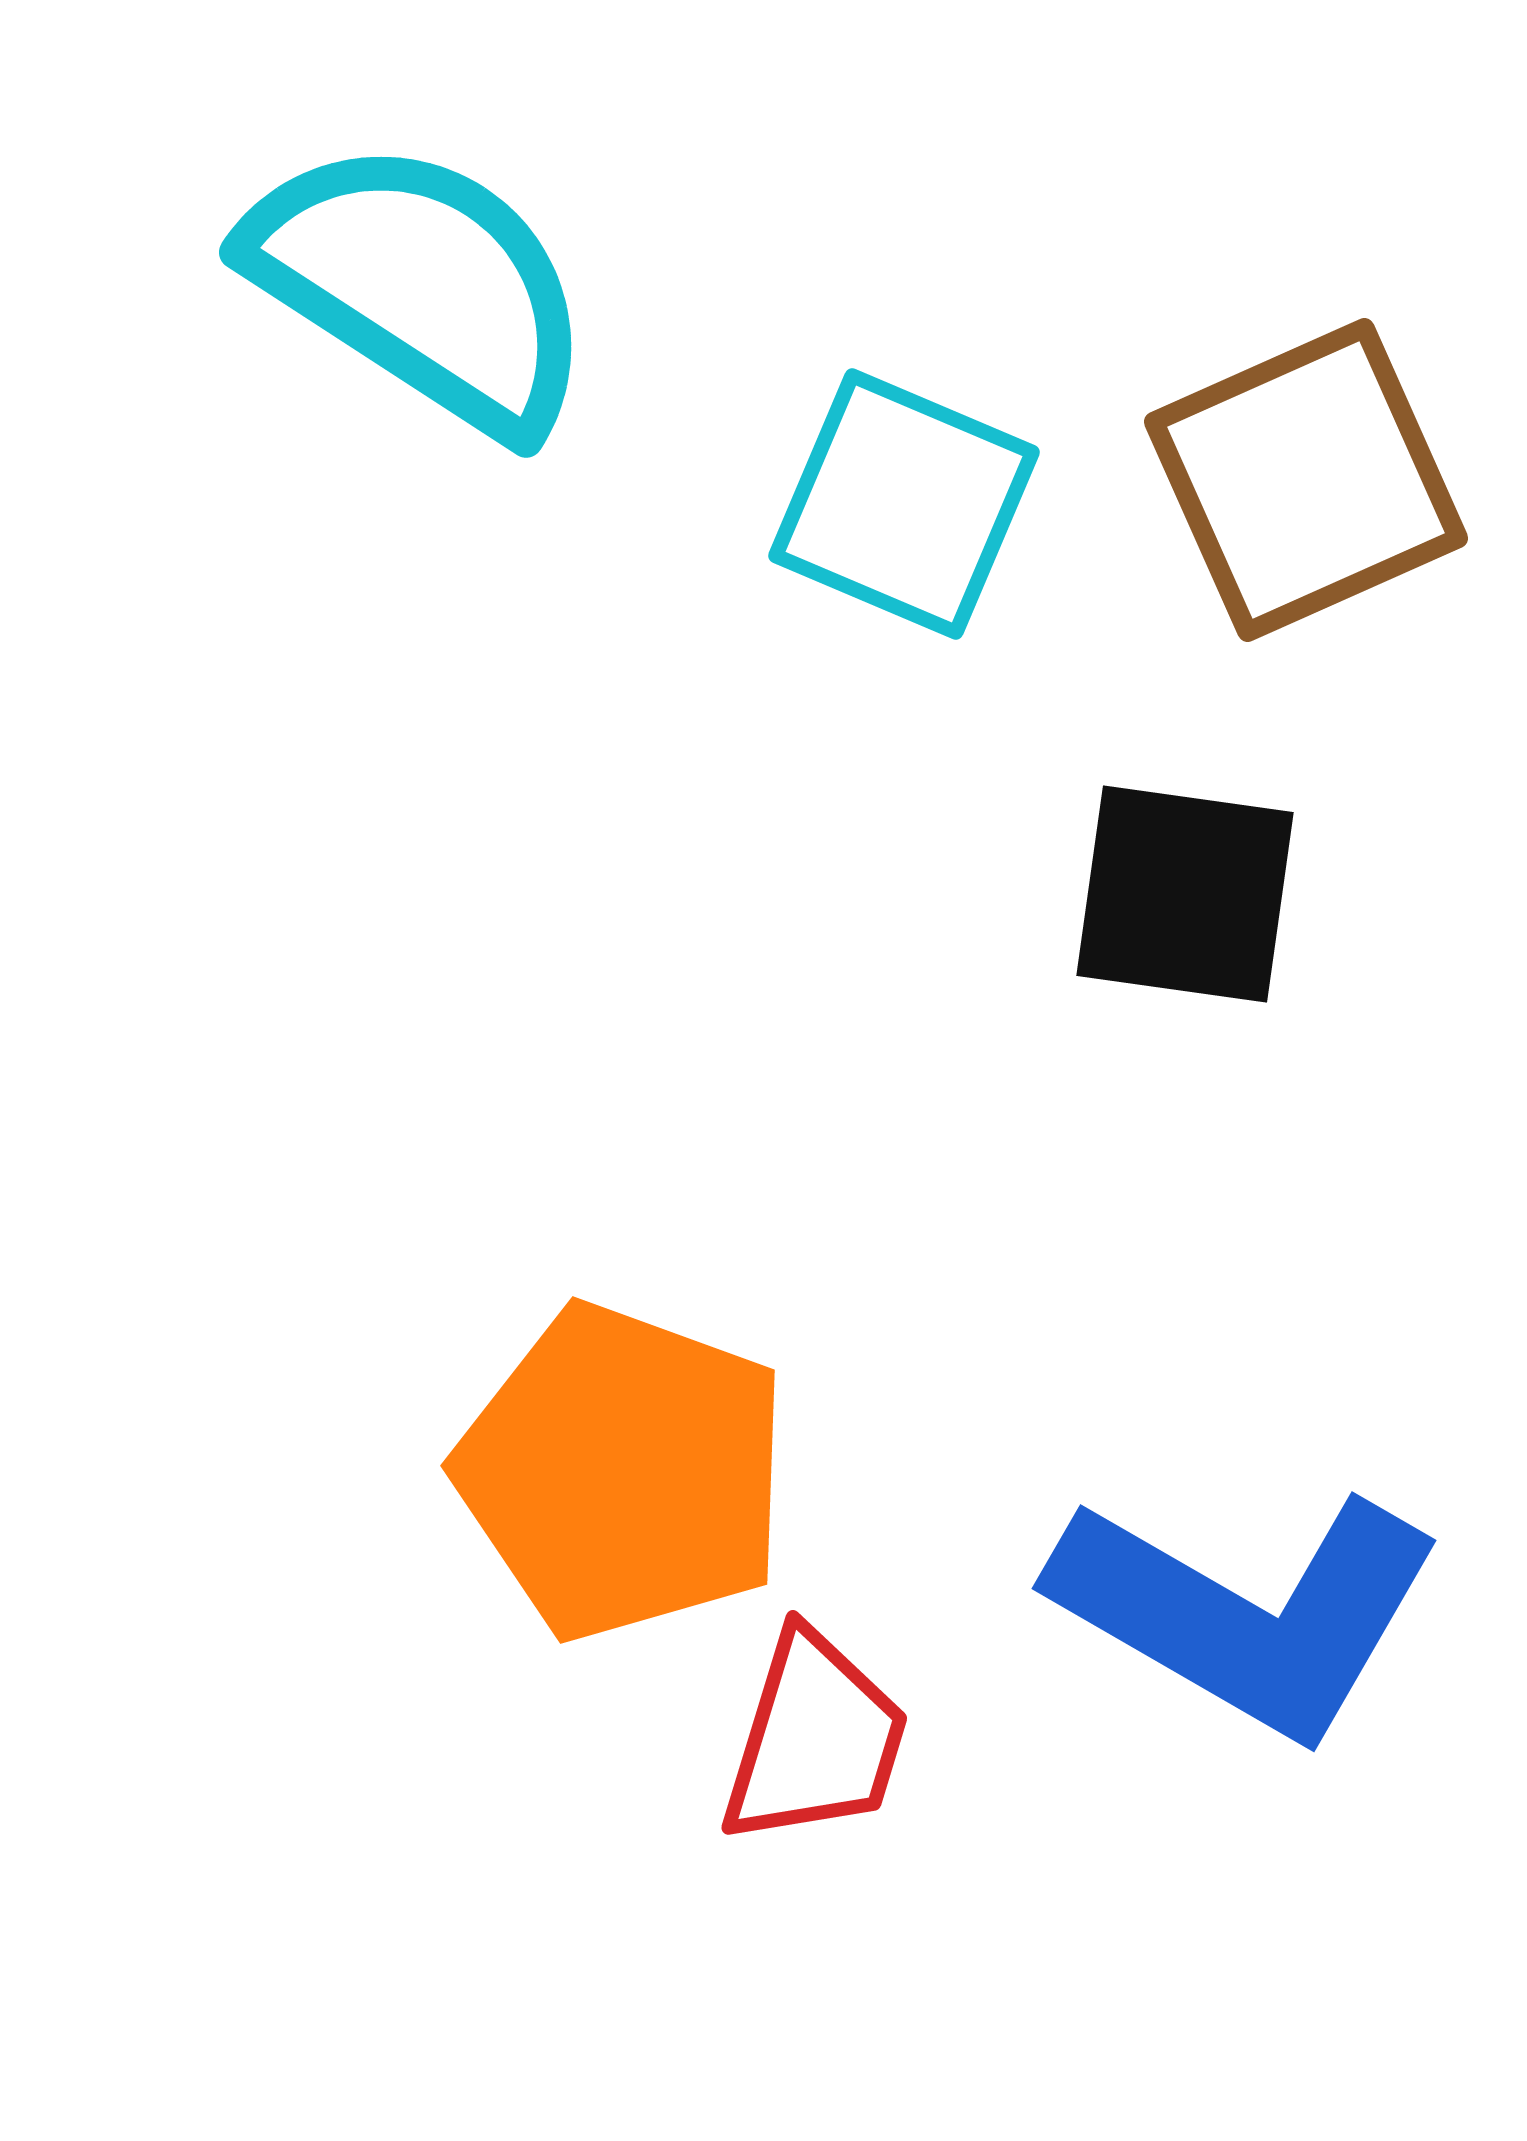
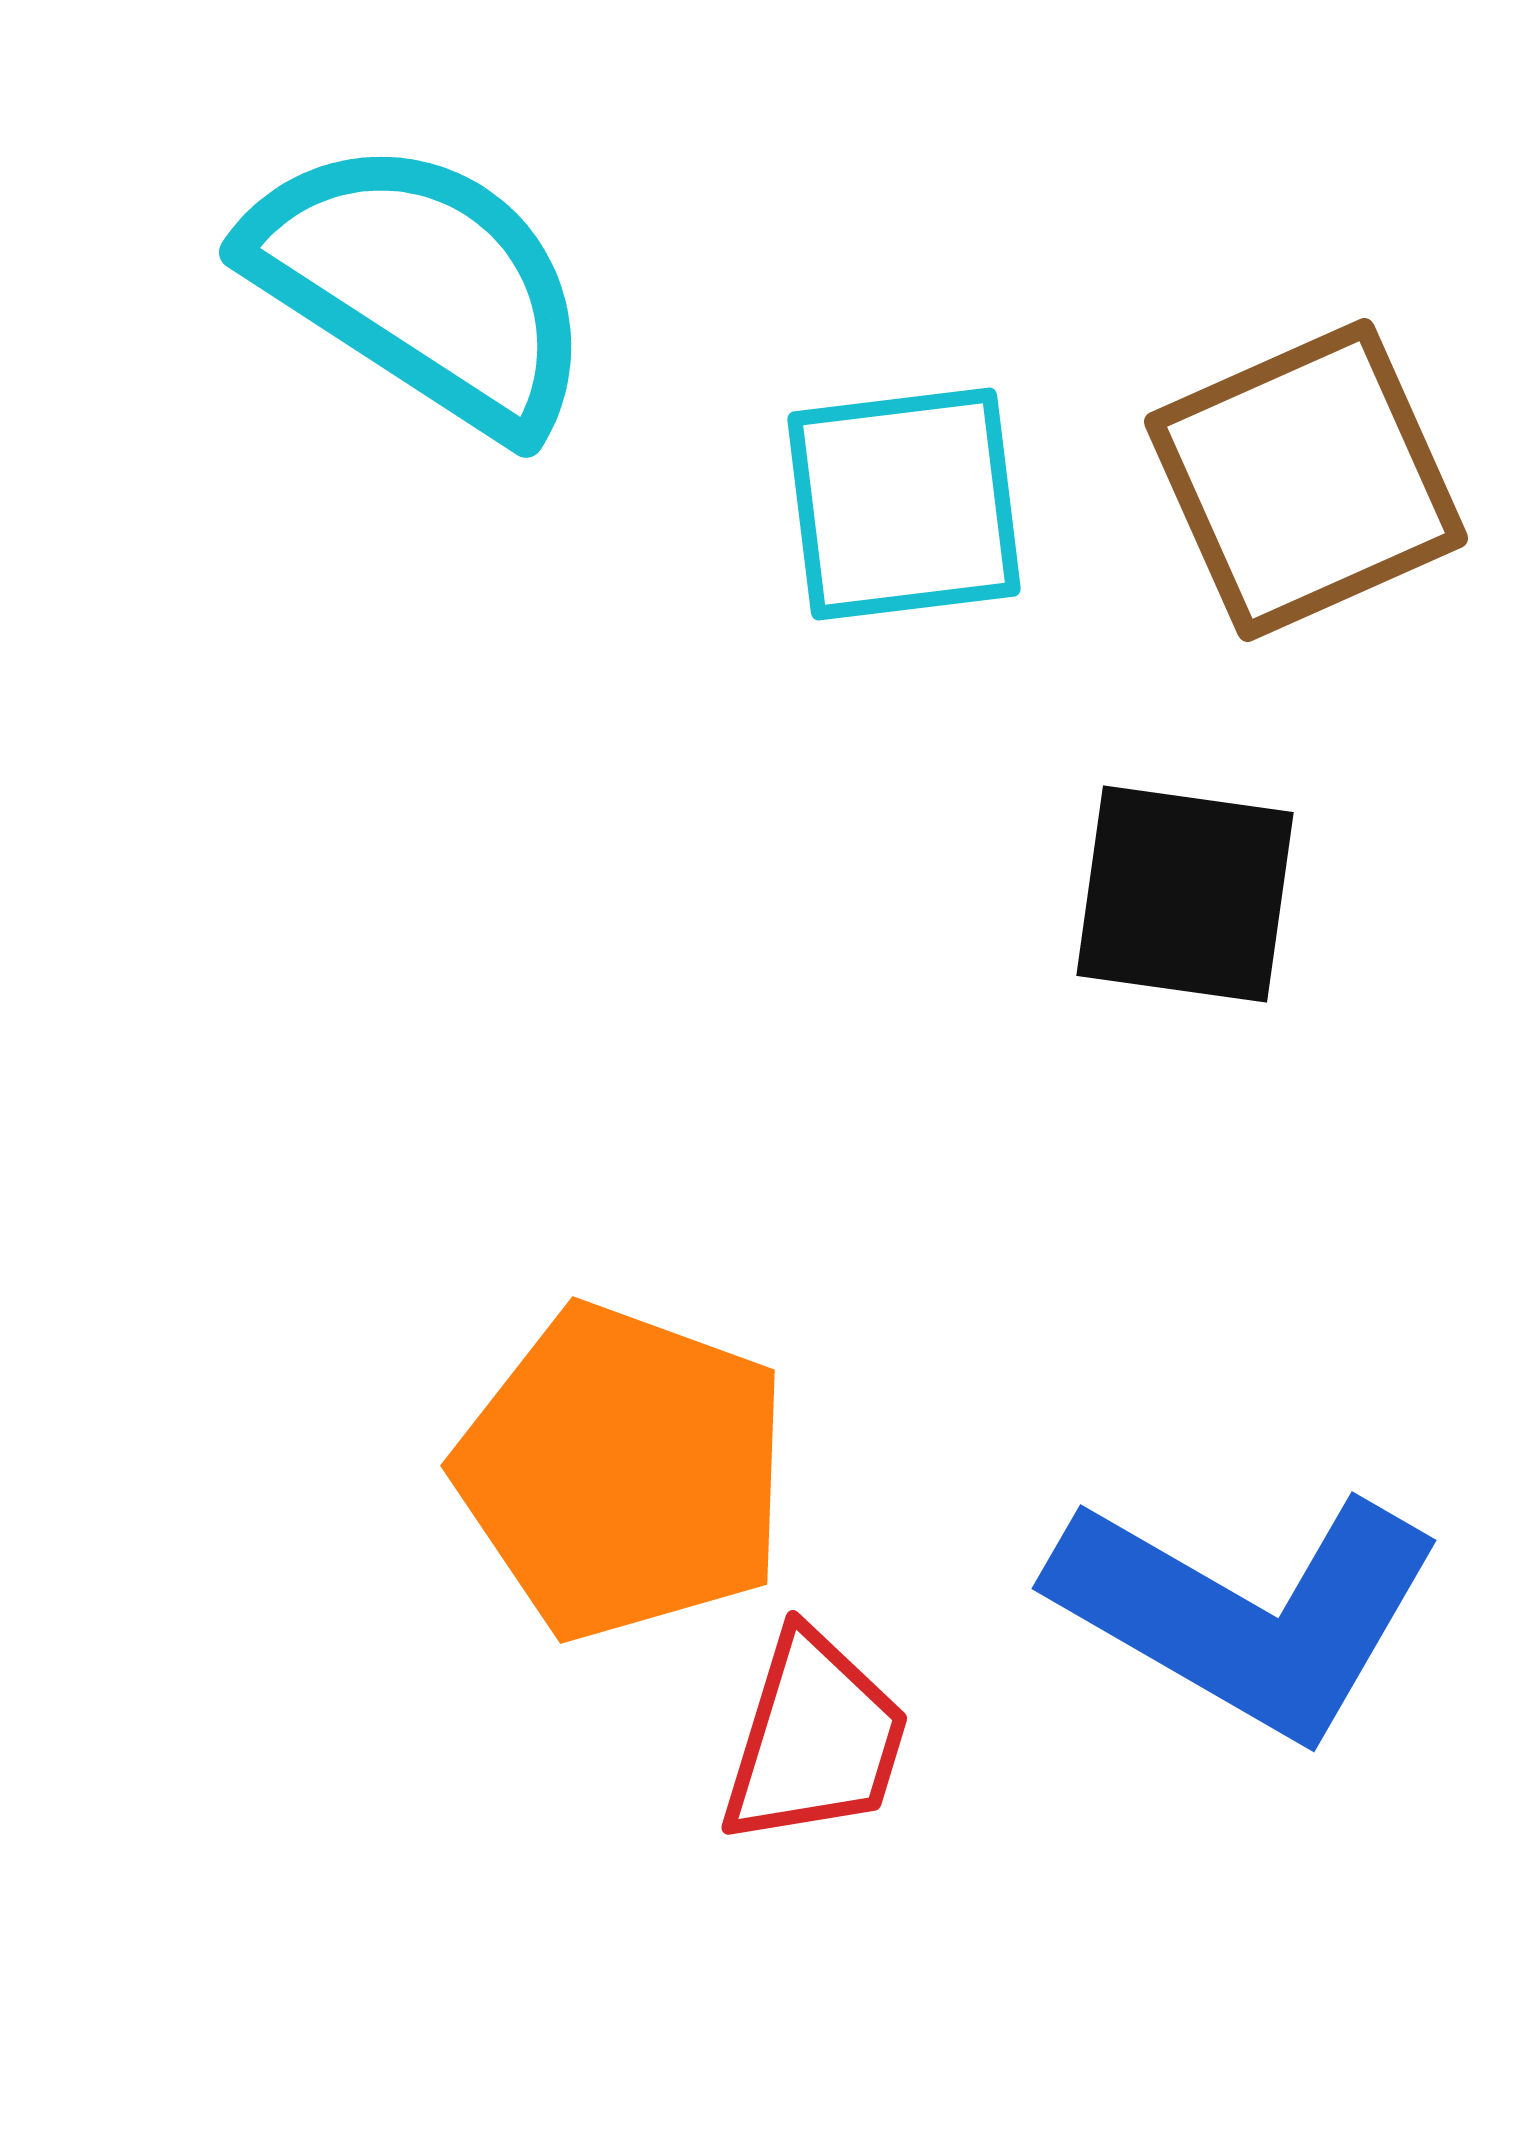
cyan square: rotated 30 degrees counterclockwise
